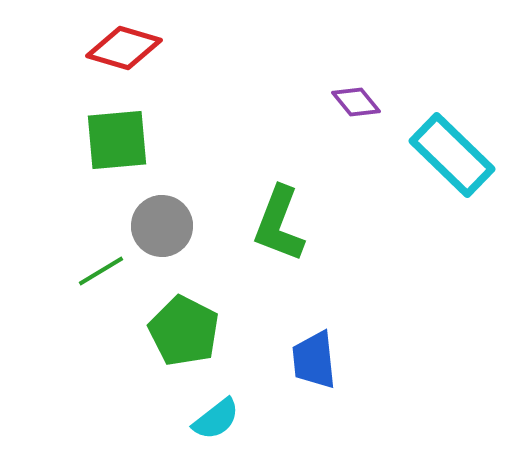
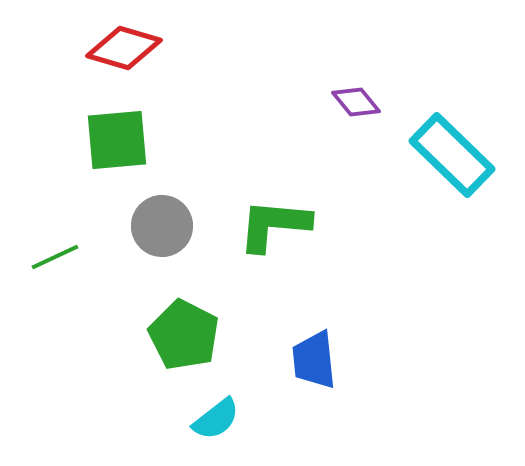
green L-shape: moved 5 px left, 1 px down; rotated 74 degrees clockwise
green line: moved 46 px left, 14 px up; rotated 6 degrees clockwise
green pentagon: moved 4 px down
